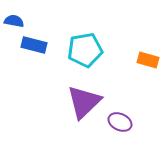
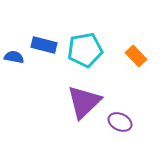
blue semicircle: moved 36 px down
blue rectangle: moved 10 px right
orange rectangle: moved 12 px left, 4 px up; rotated 30 degrees clockwise
